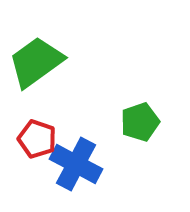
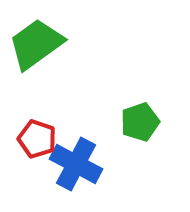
green trapezoid: moved 18 px up
